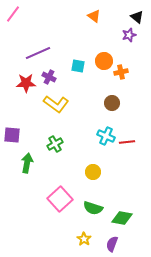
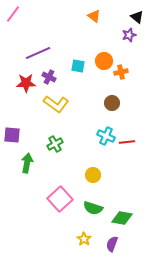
yellow circle: moved 3 px down
